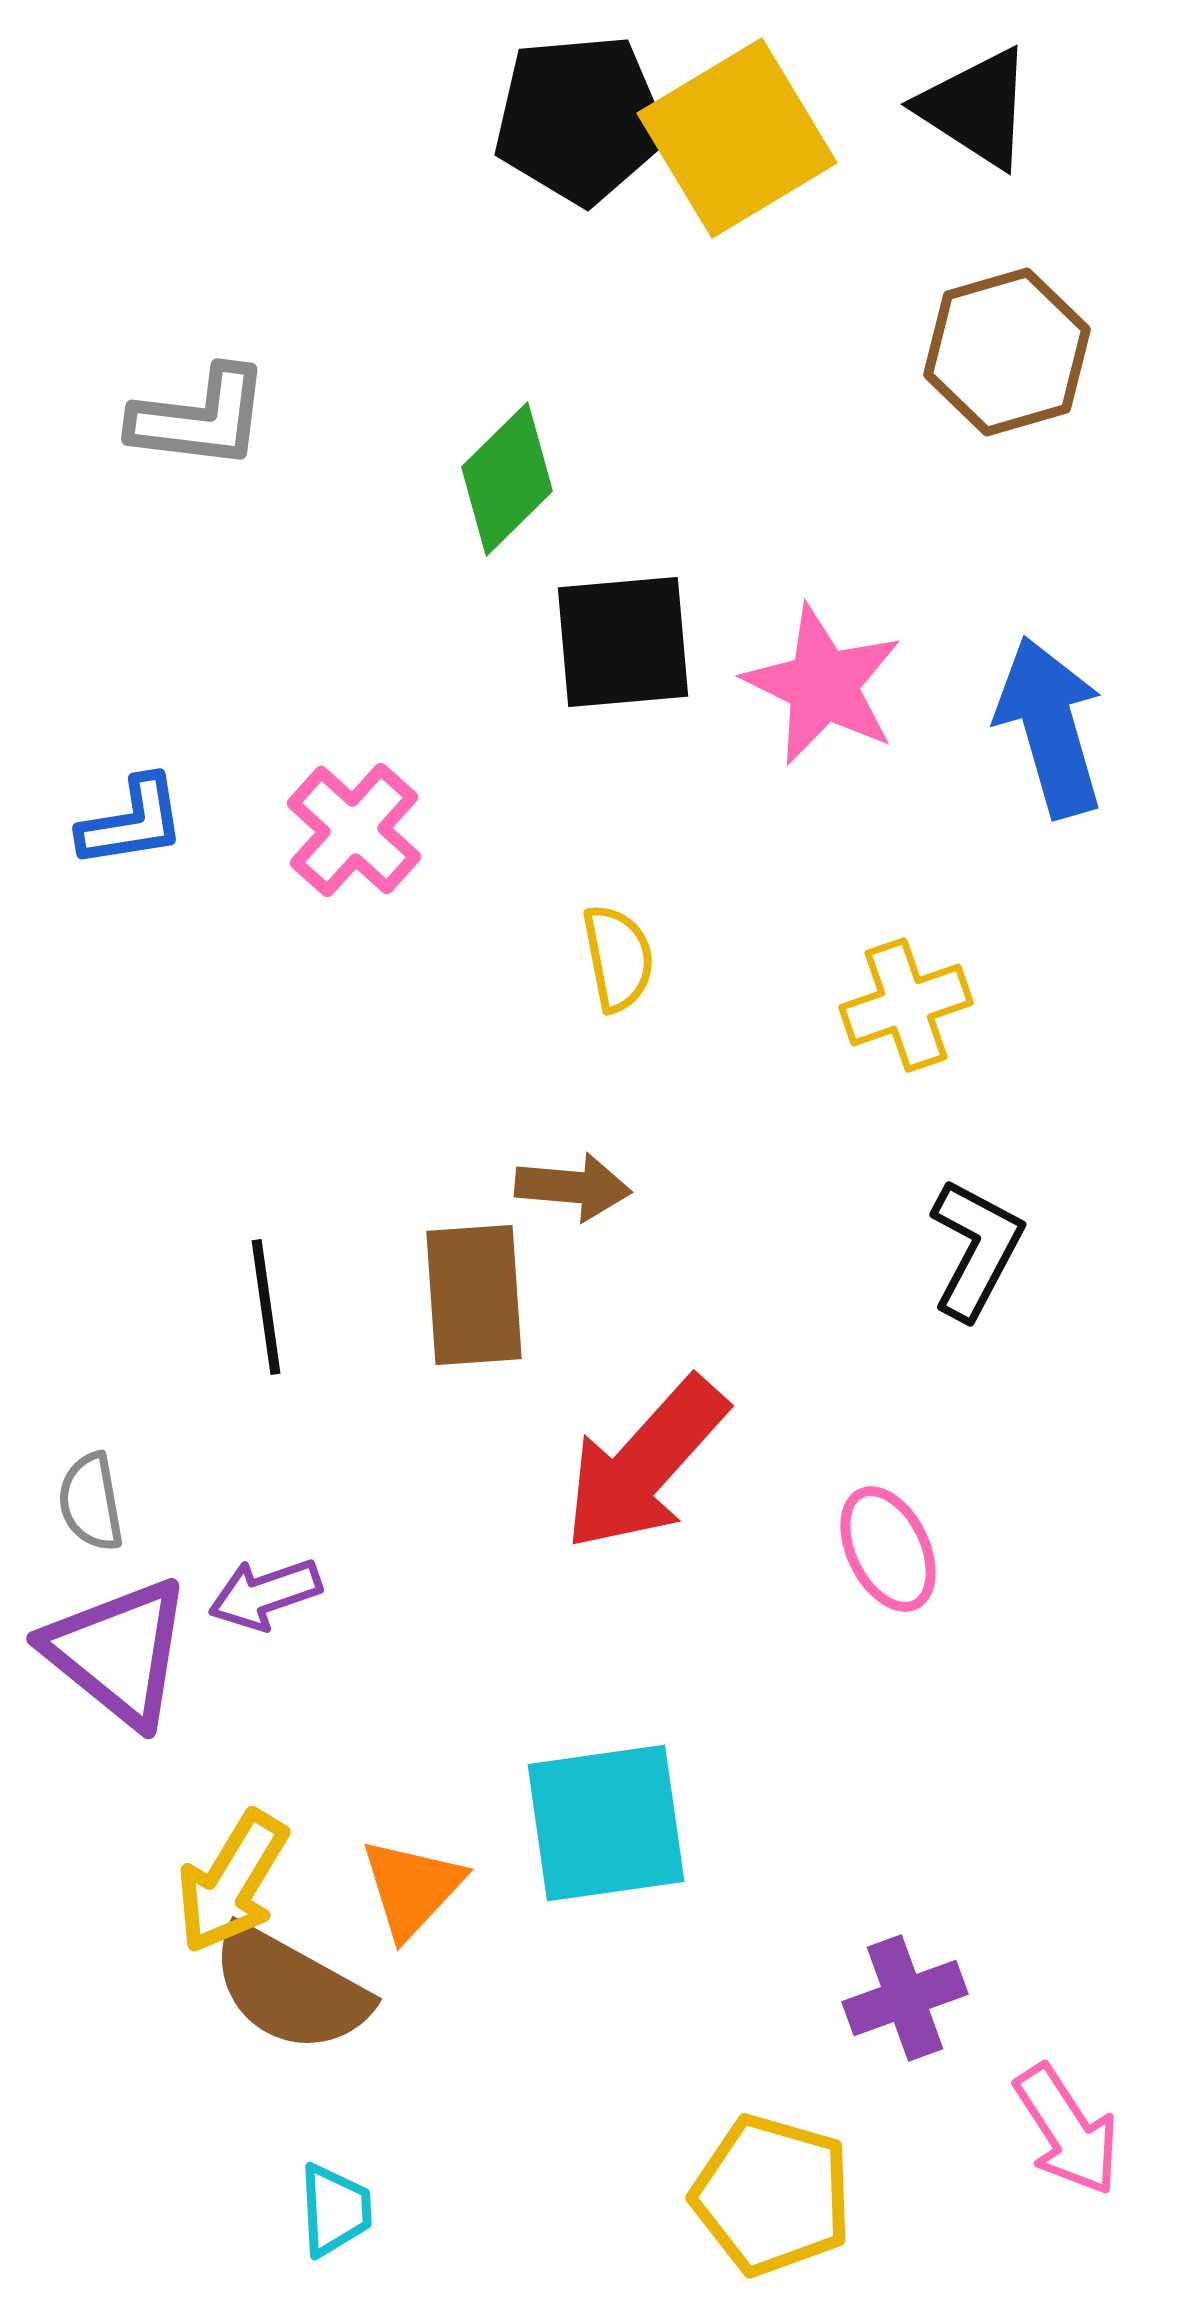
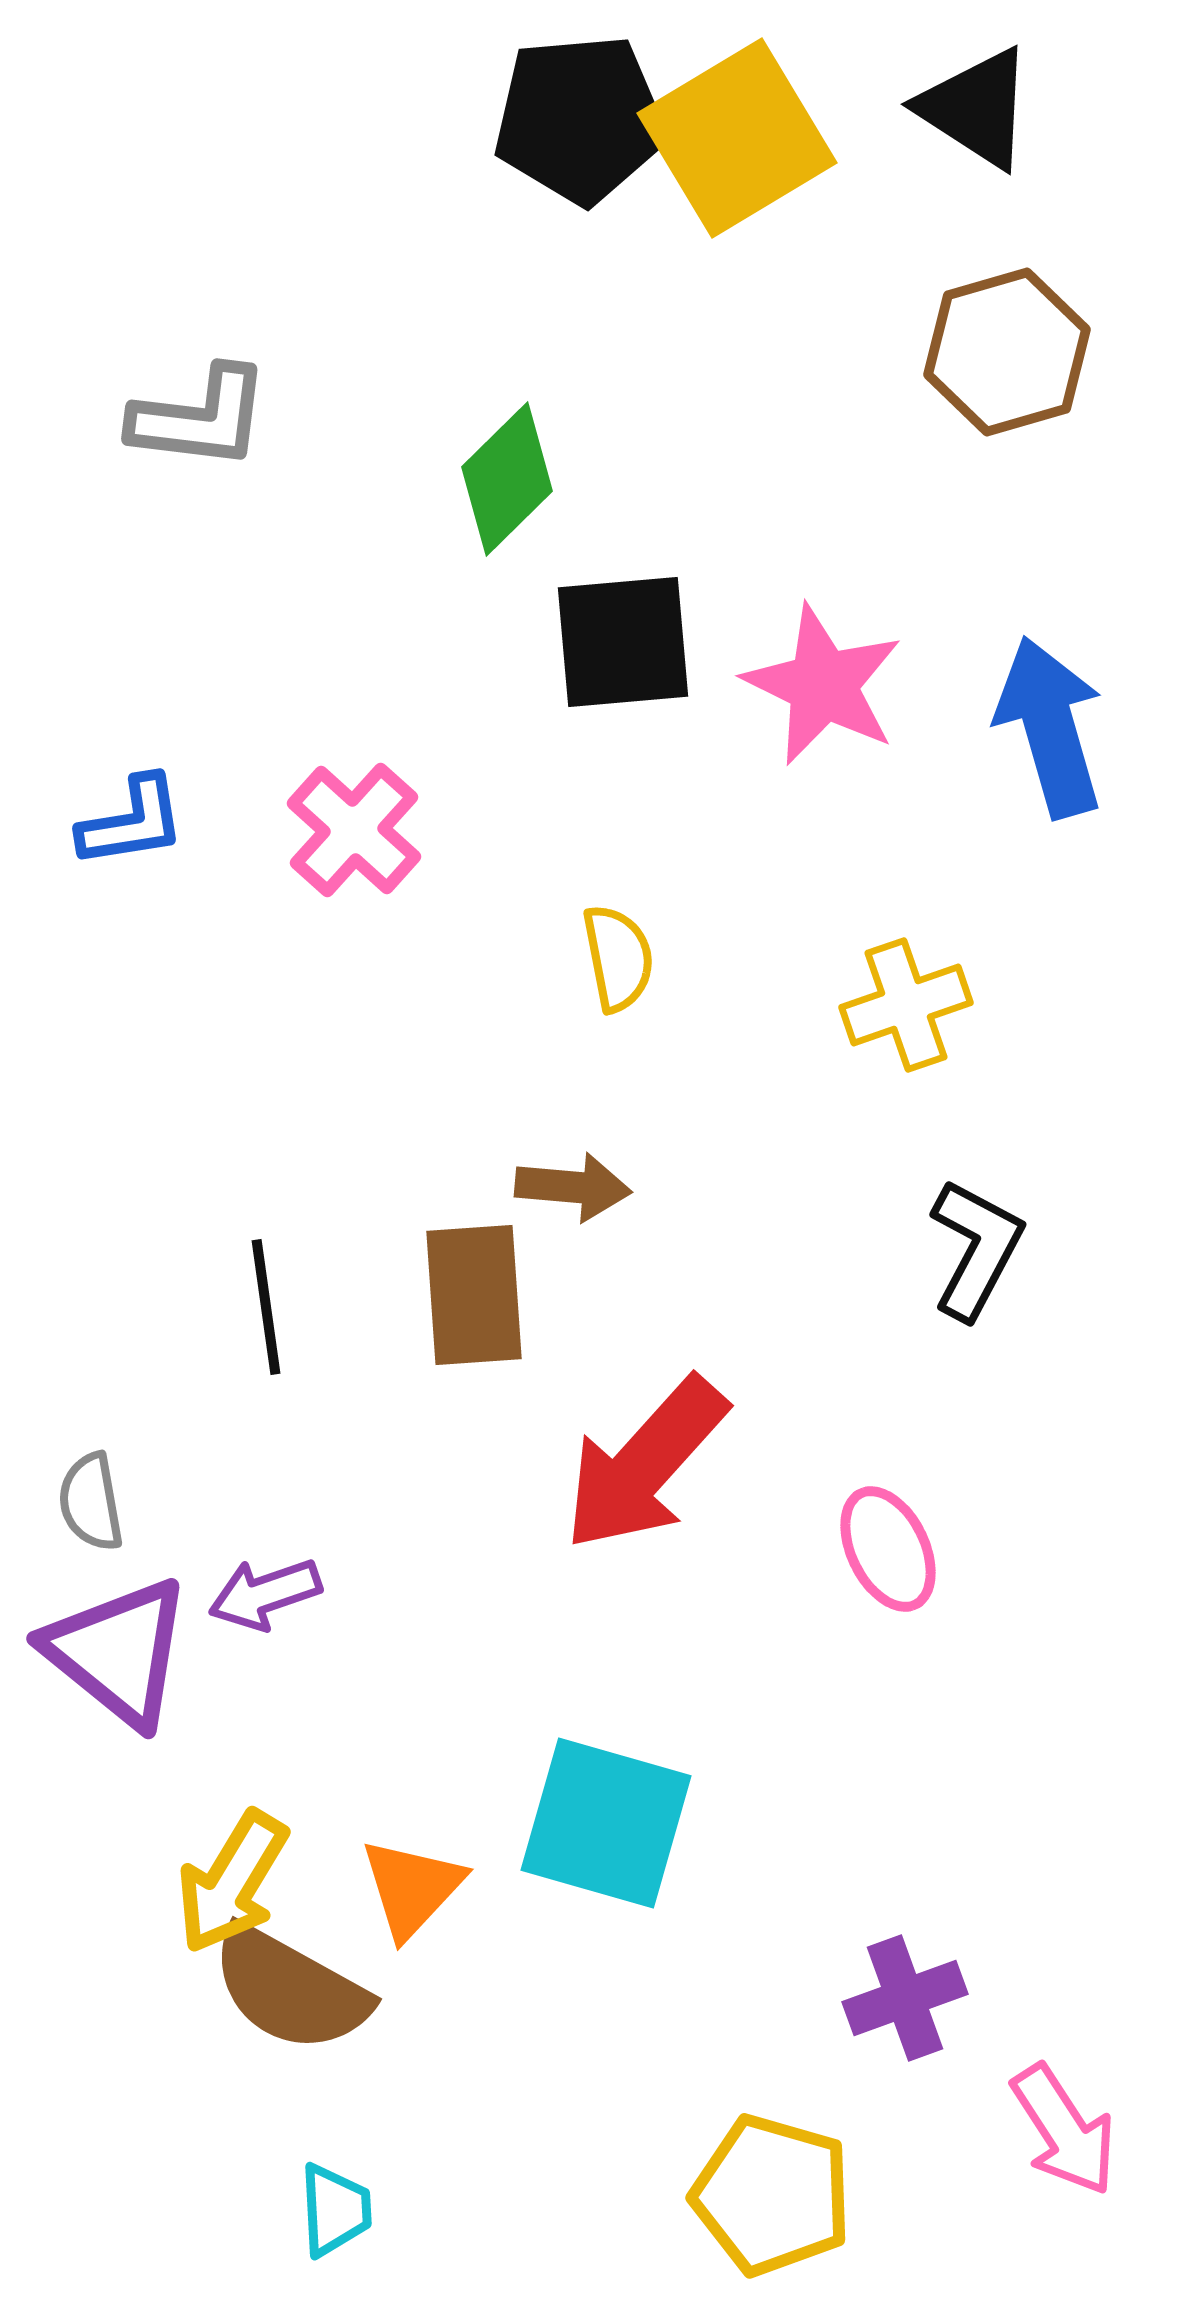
cyan square: rotated 24 degrees clockwise
pink arrow: moved 3 px left
